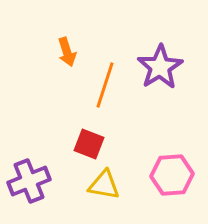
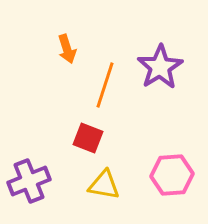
orange arrow: moved 3 px up
red square: moved 1 px left, 6 px up
